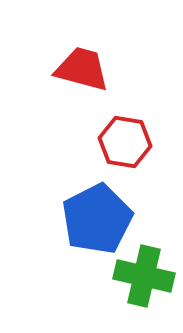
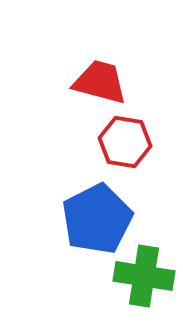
red trapezoid: moved 18 px right, 13 px down
green cross: rotated 4 degrees counterclockwise
